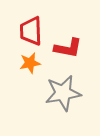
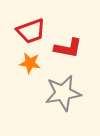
red trapezoid: rotated 108 degrees counterclockwise
orange star: rotated 20 degrees clockwise
